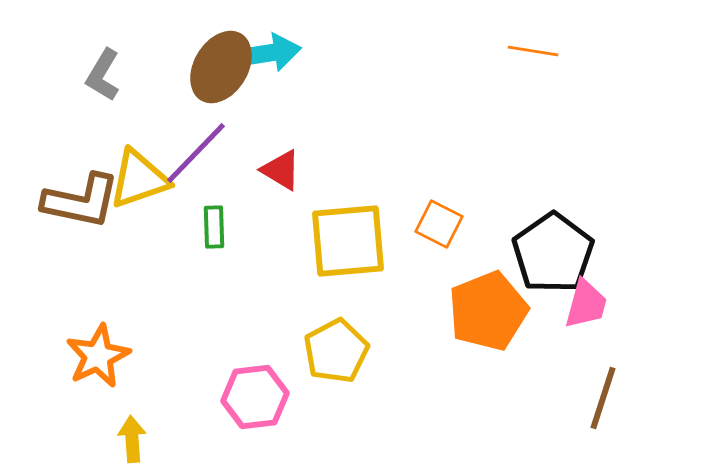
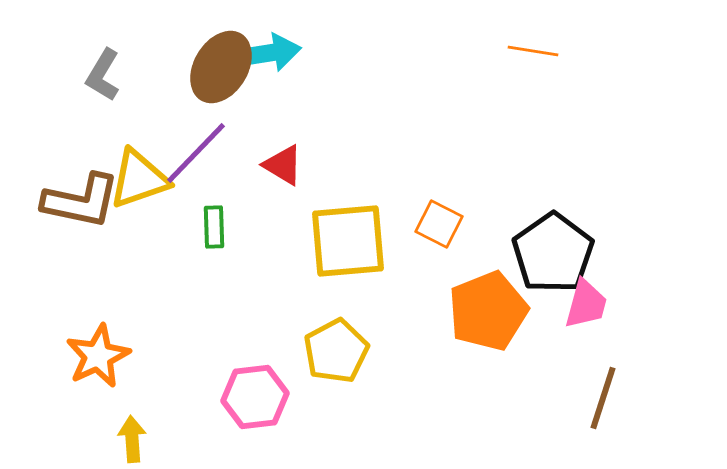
red triangle: moved 2 px right, 5 px up
